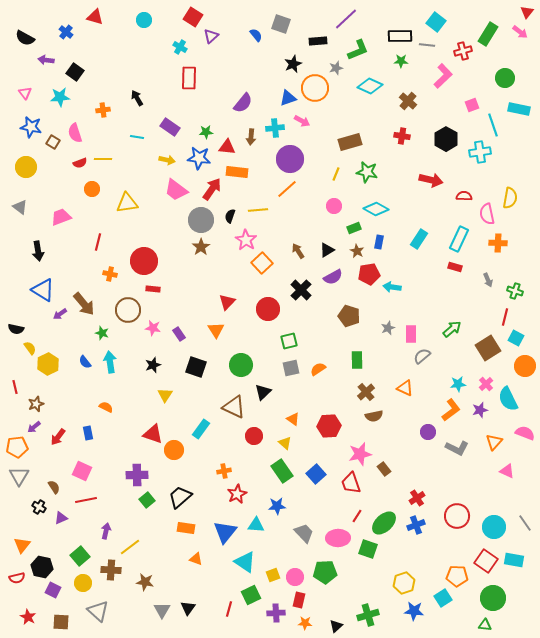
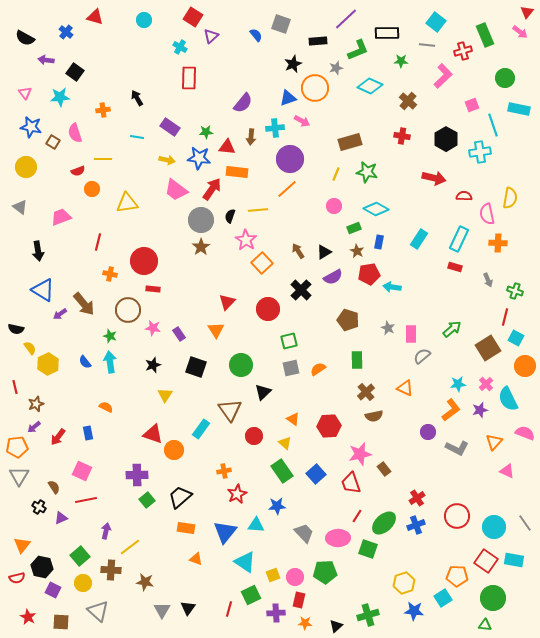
green rectangle at (488, 34): moved 3 px left, 1 px down; rotated 55 degrees counterclockwise
black rectangle at (400, 36): moved 13 px left, 3 px up
red semicircle at (80, 163): moved 2 px left, 8 px down
red arrow at (431, 180): moved 3 px right, 2 px up
black triangle at (327, 250): moved 3 px left, 2 px down
brown pentagon at (349, 316): moved 1 px left, 4 px down
gray star at (388, 328): rotated 24 degrees counterclockwise
green star at (102, 333): moved 8 px right, 3 px down
brown triangle at (234, 407): moved 4 px left, 3 px down; rotated 30 degrees clockwise
